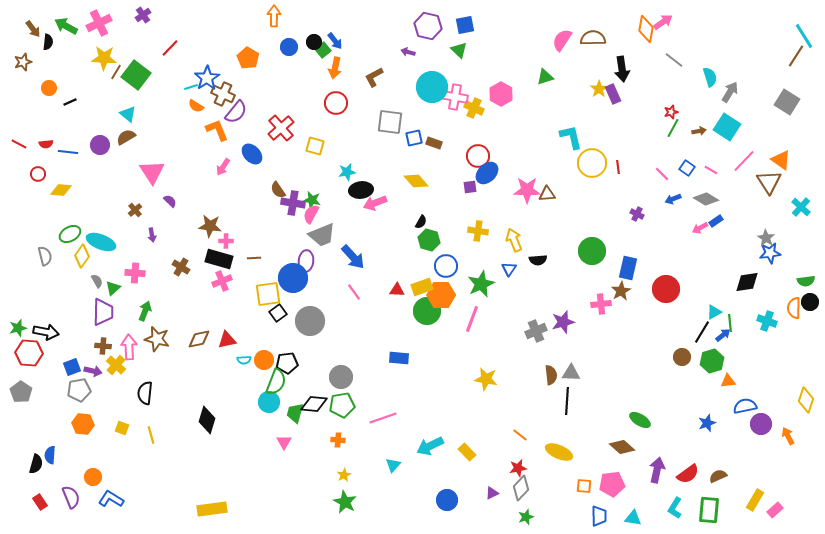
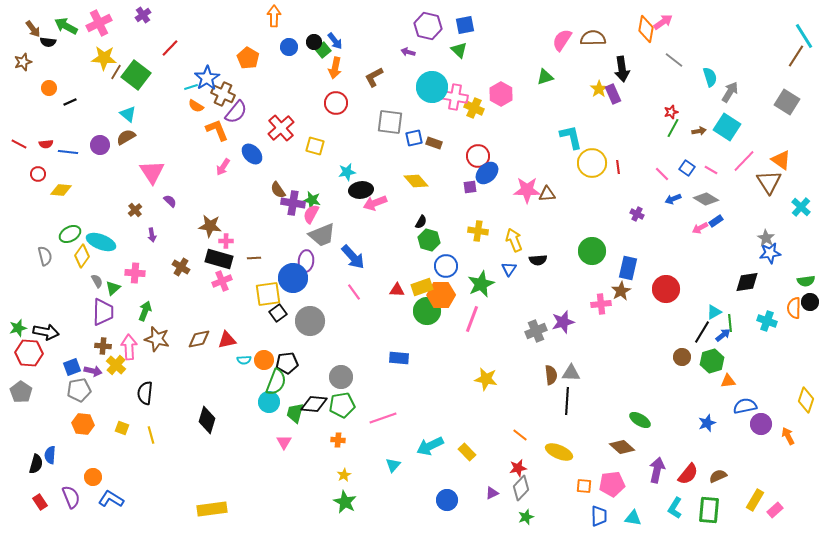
black semicircle at (48, 42): rotated 91 degrees clockwise
red semicircle at (688, 474): rotated 15 degrees counterclockwise
